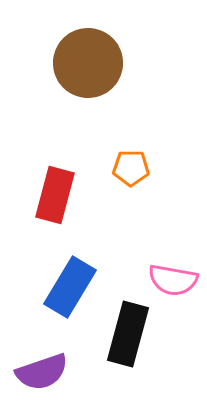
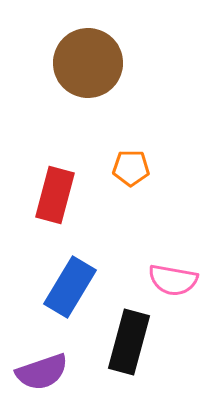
black rectangle: moved 1 px right, 8 px down
